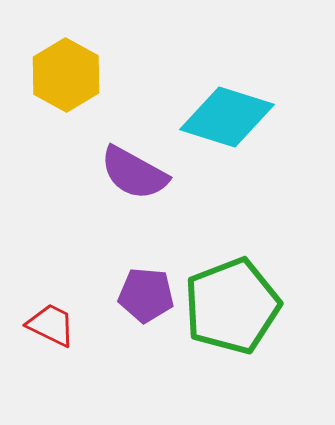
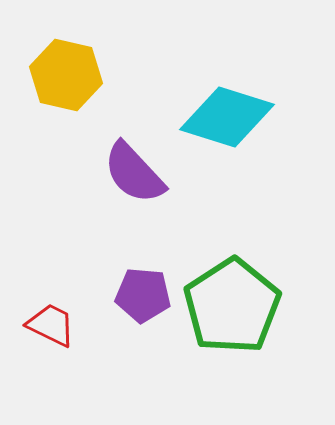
yellow hexagon: rotated 16 degrees counterclockwise
purple semicircle: rotated 18 degrees clockwise
purple pentagon: moved 3 px left
green pentagon: rotated 12 degrees counterclockwise
